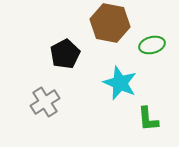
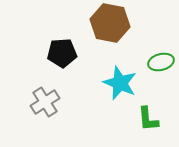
green ellipse: moved 9 px right, 17 px down
black pentagon: moved 3 px left, 1 px up; rotated 24 degrees clockwise
